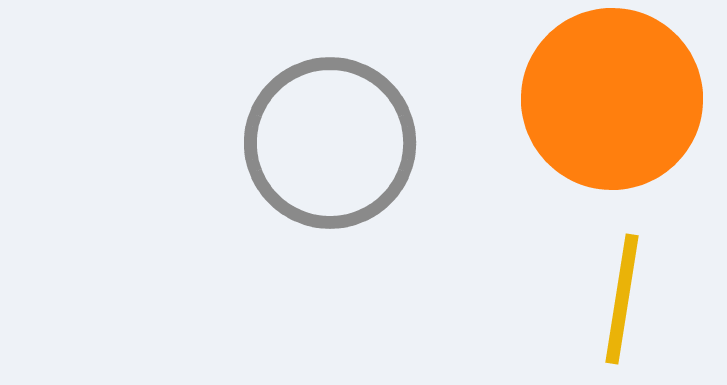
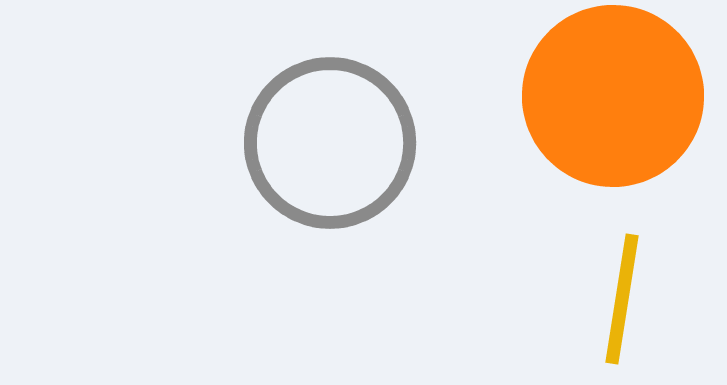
orange circle: moved 1 px right, 3 px up
